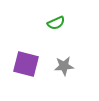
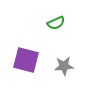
purple square: moved 4 px up
